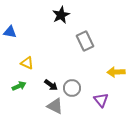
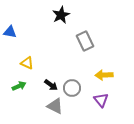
yellow arrow: moved 12 px left, 3 px down
